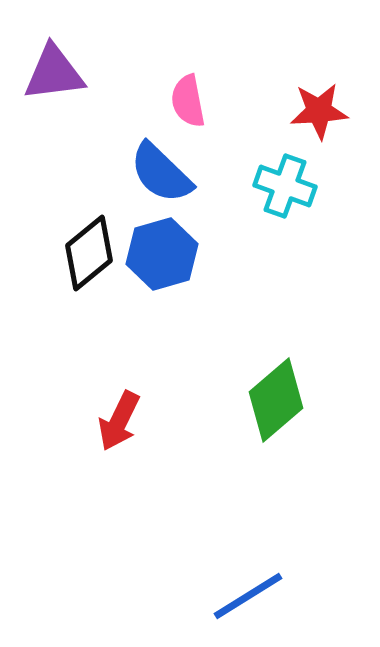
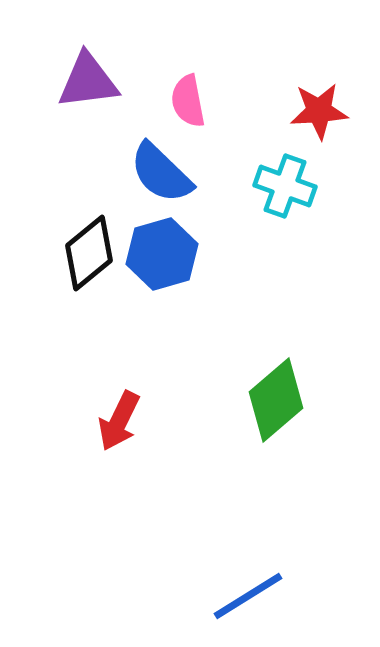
purple triangle: moved 34 px right, 8 px down
